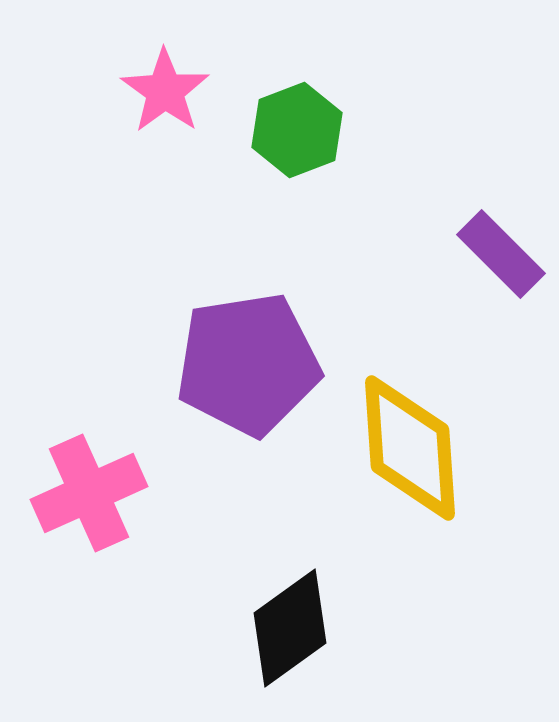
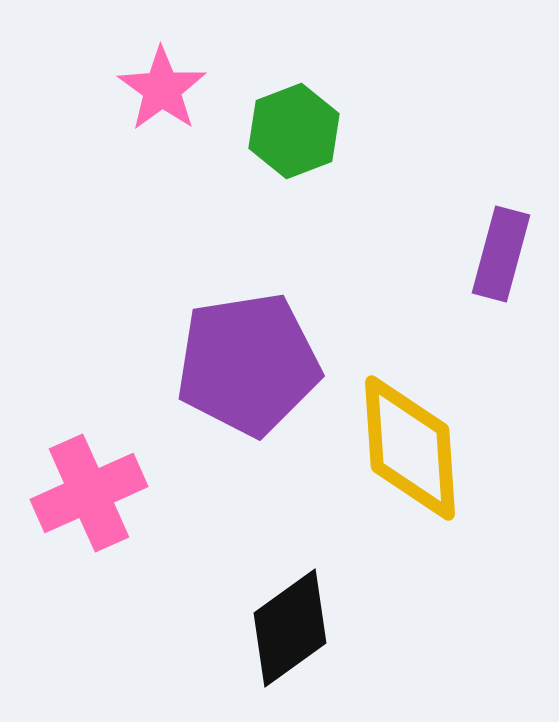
pink star: moved 3 px left, 2 px up
green hexagon: moved 3 px left, 1 px down
purple rectangle: rotated 60 degrees clockwise
